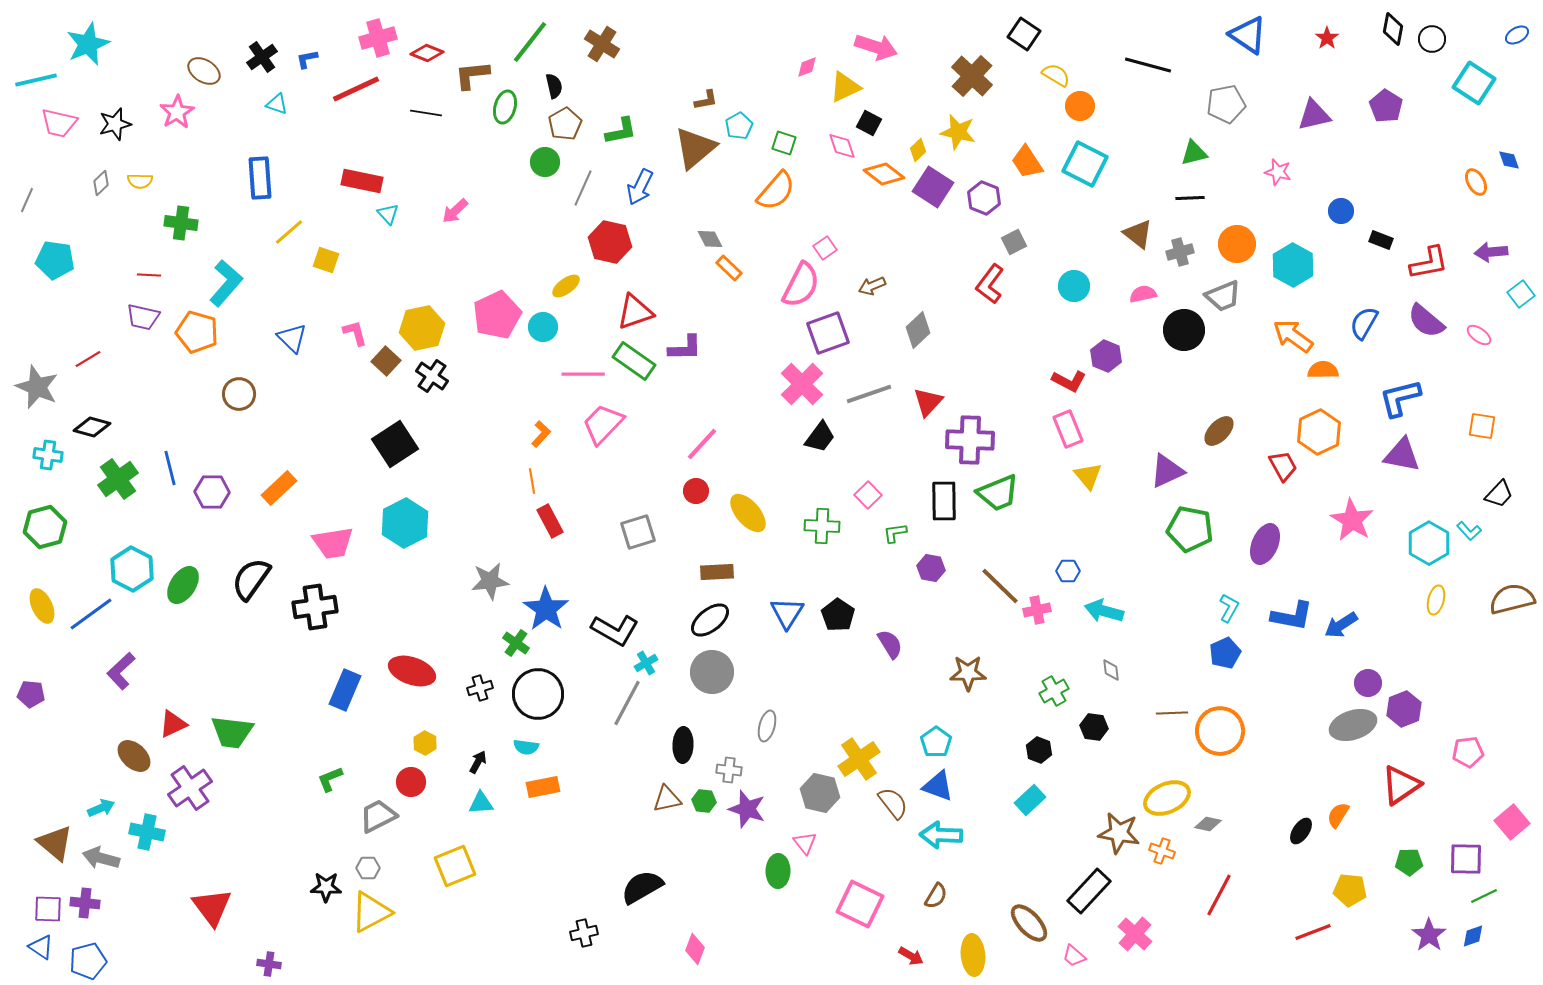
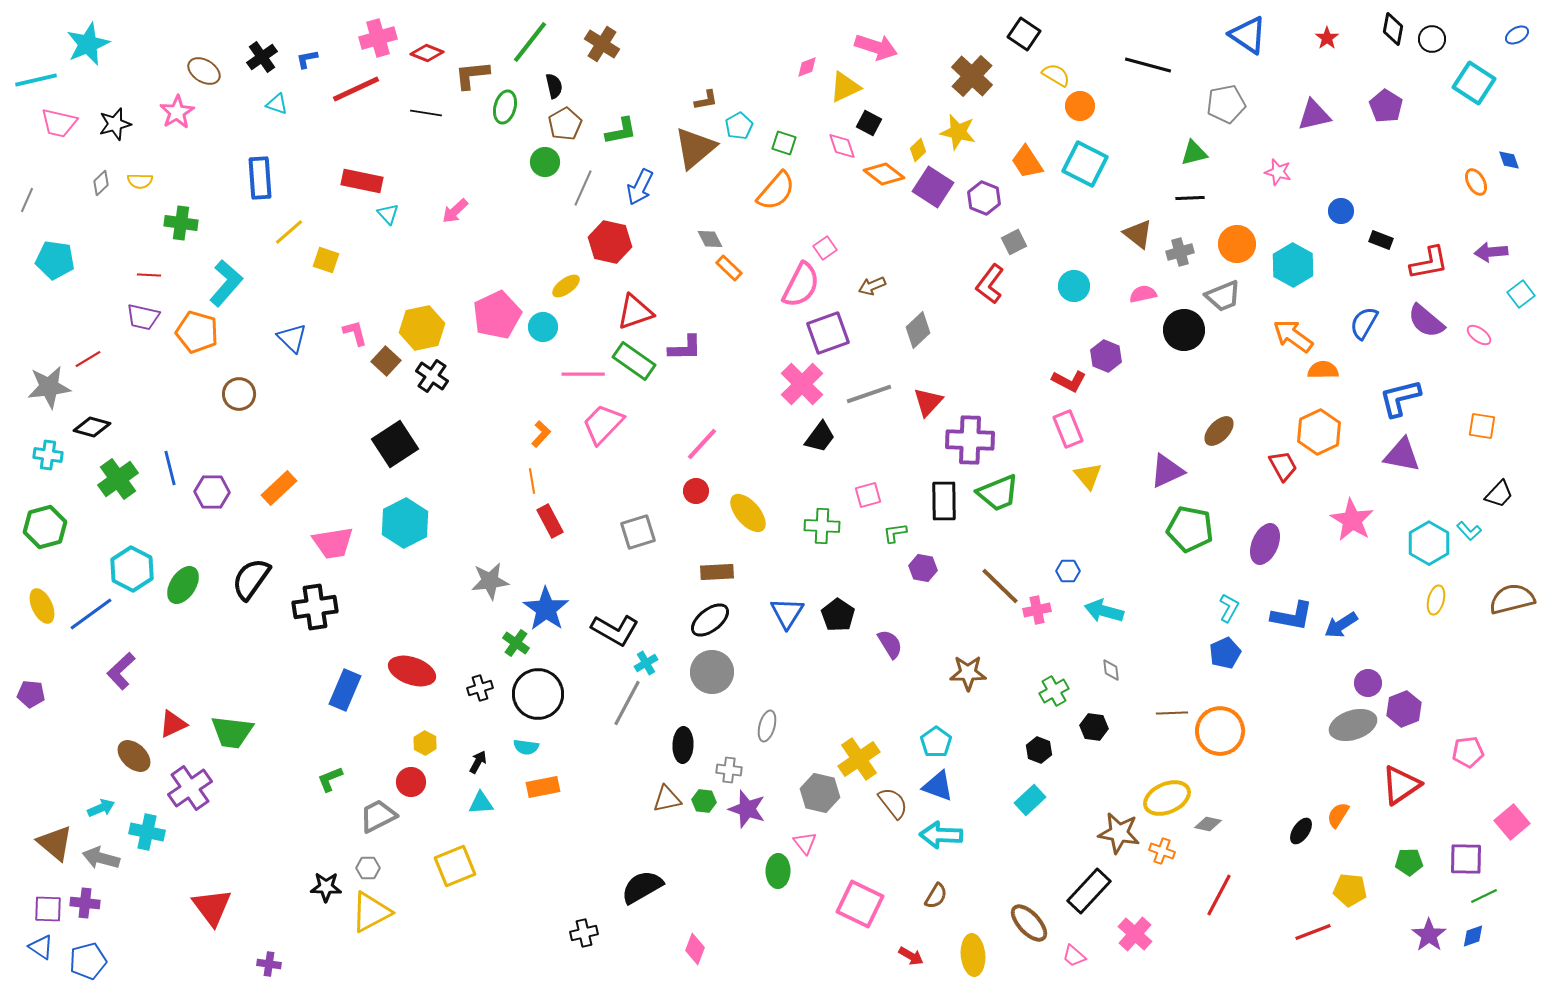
gray star at (37, 387): moved 12 px right; rotated 30 degrees counterclockwise
pink square at (868, 495): rotated 28 degrees clockwise
purple hexagon at (931, 568): moved 8 px left
